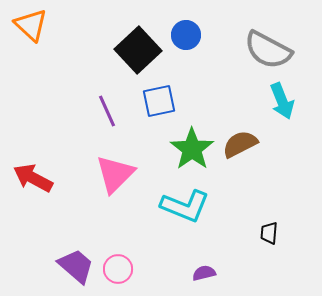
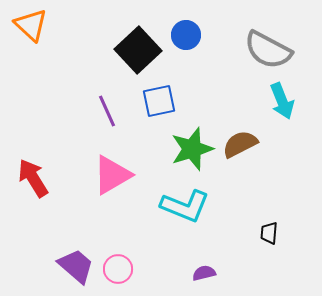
green star: rotated 18 degrees clockwise
pink triangle: moved 3 px left, 1 px down; rotated 15 degrees clockwise
red arrow: rotated 30 degrees clockwise
